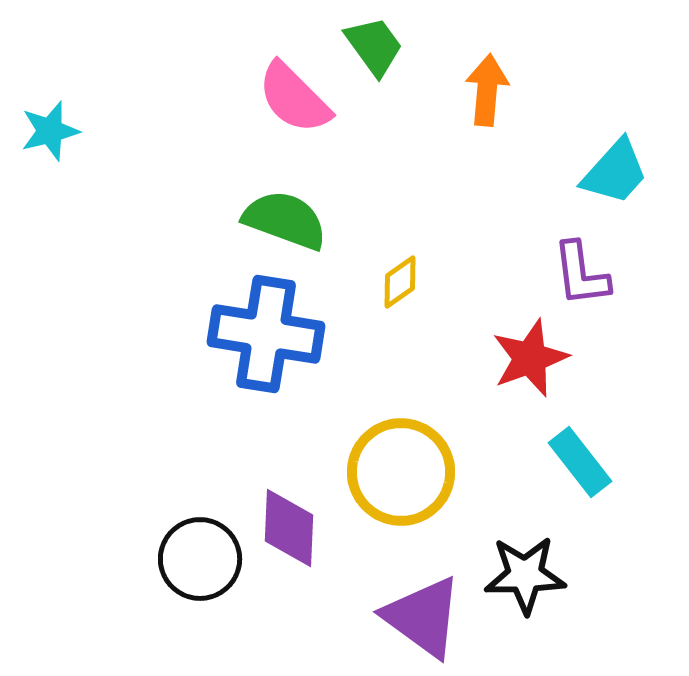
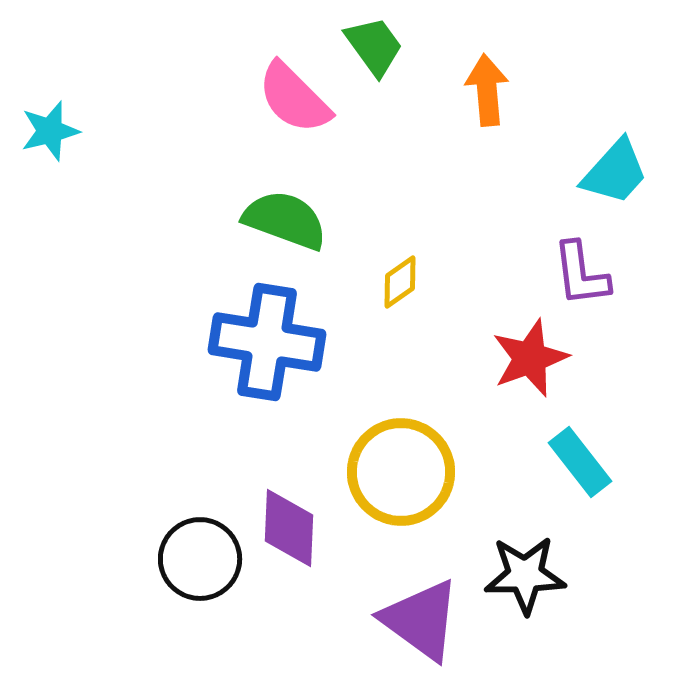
orange arrow: rotated 10 degrees counterclockwise
blue cross: moved 1 px right, 8 px down
purple triangle: moved 2 px left, 3 px down
